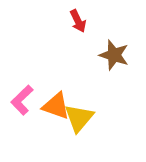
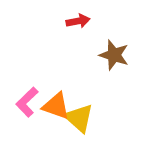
red arrow: rotated 75 degrees counterclockwise
pink L-shape: moved 5 px right, 2 px down
yellow triangle: rotated 28 degrees counterclockwise
